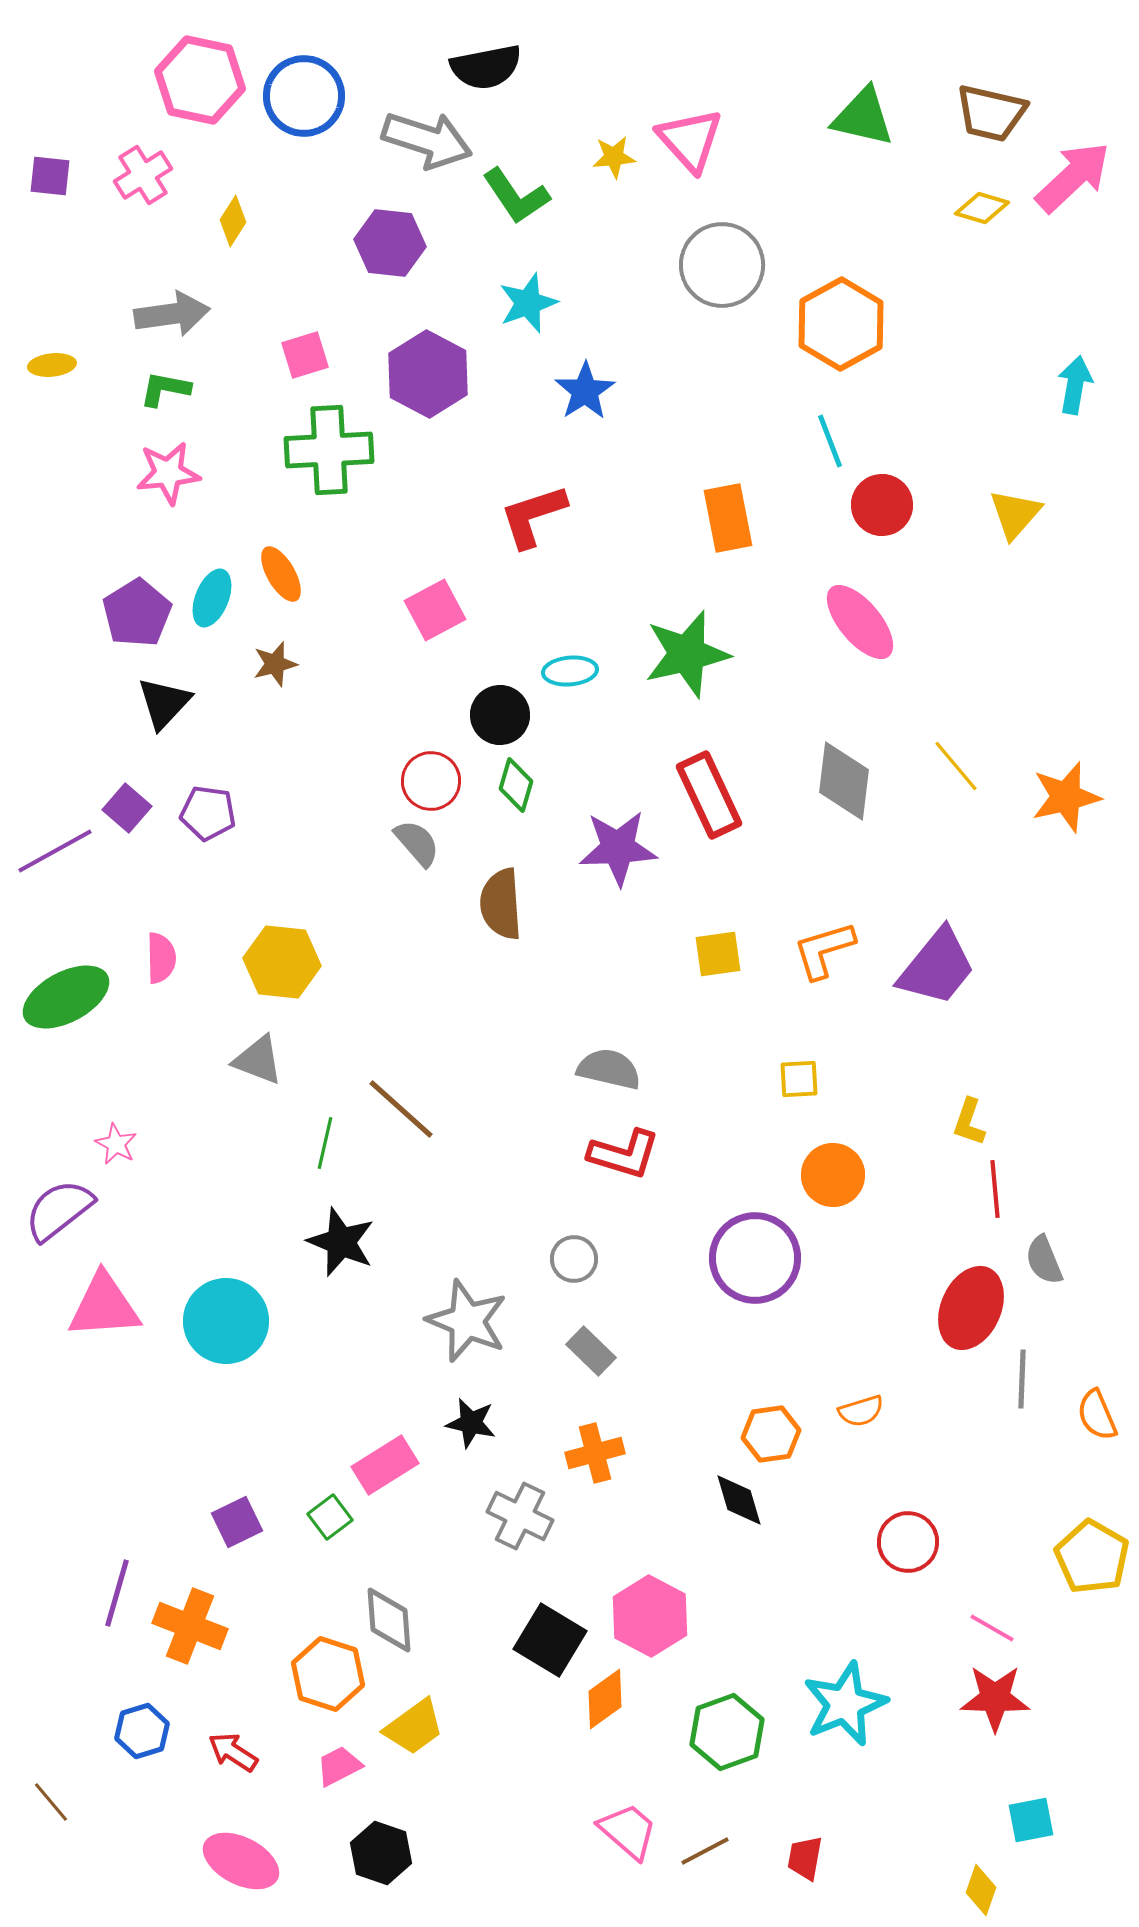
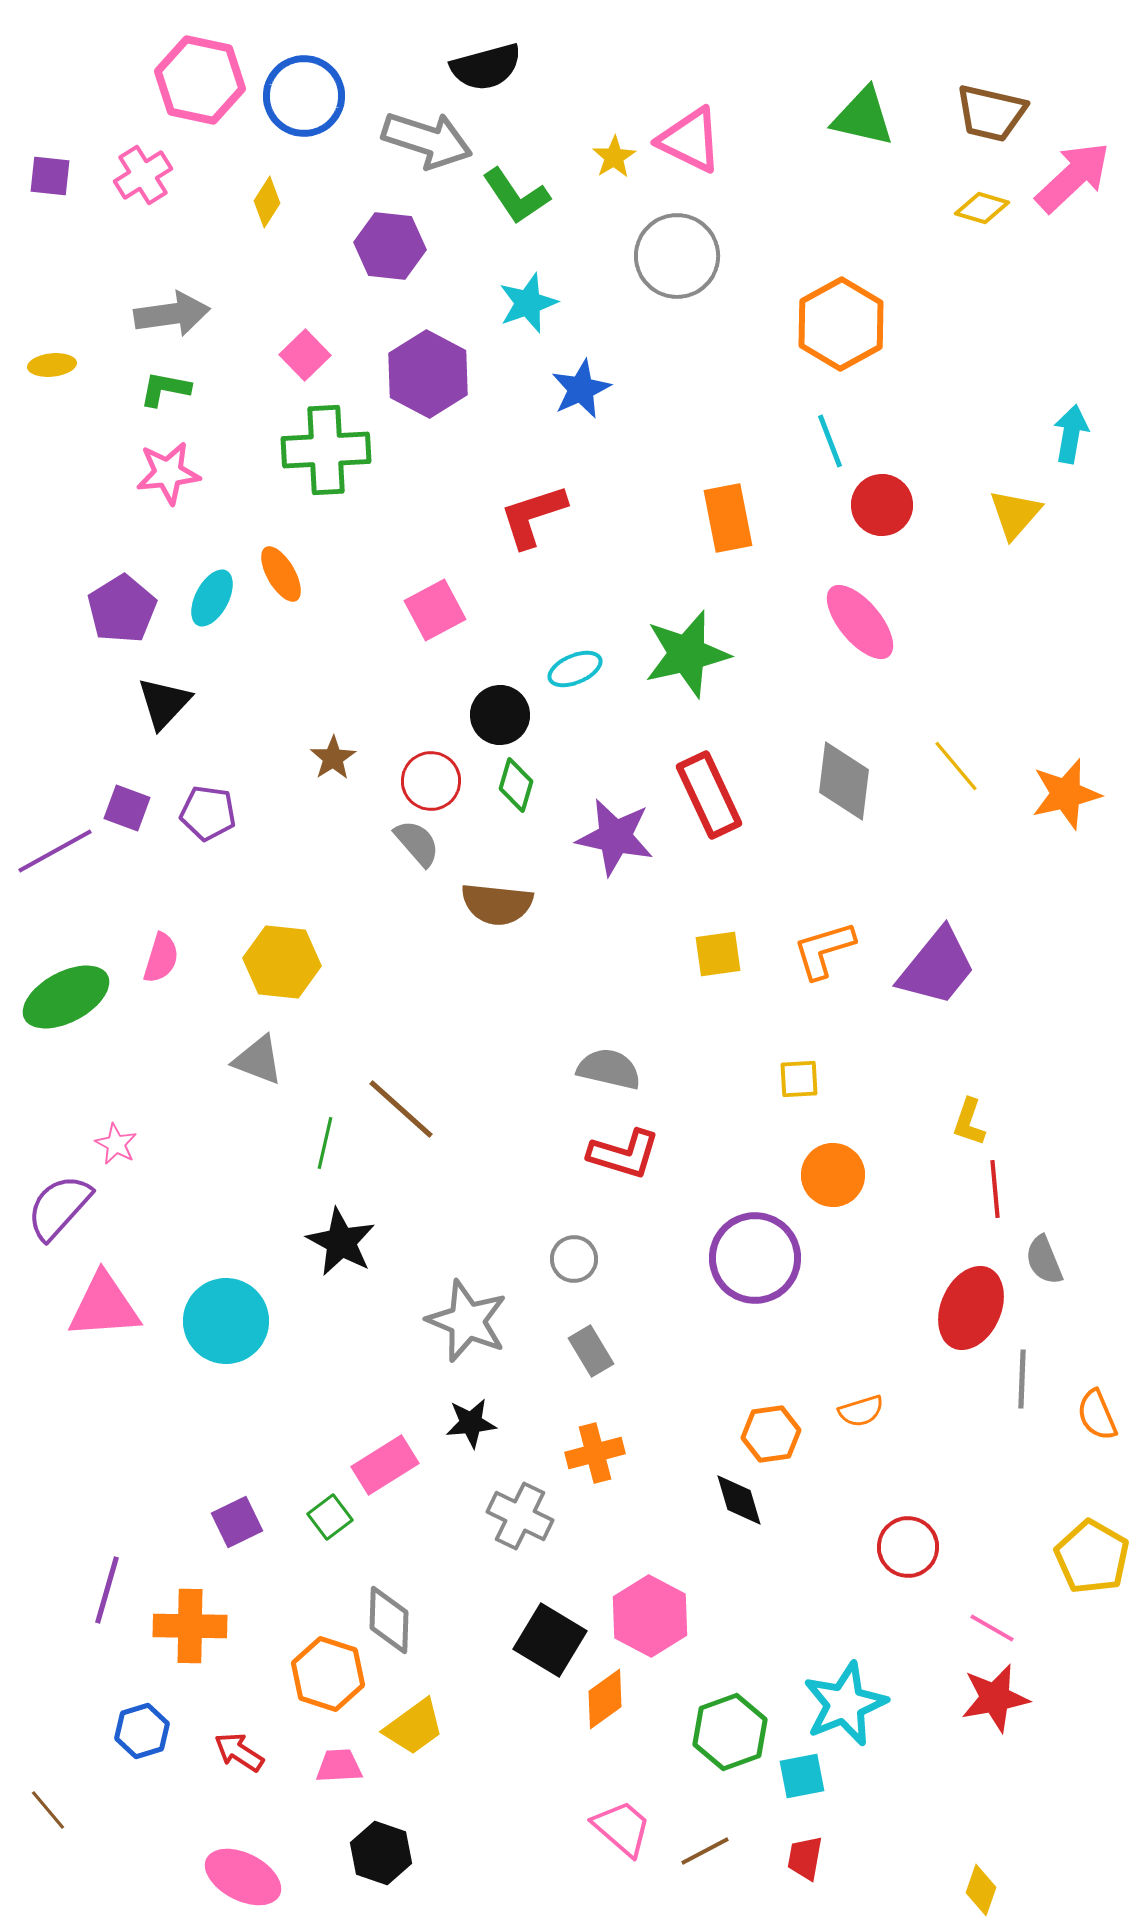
black semicircle at (486, 67): rotated 4 degrees counterclockwise
pink triangle at (690, 140): rotated 22 degrees counterclockwise
yellow star at (614, 157): rotated 27 degrees counterclockwise
yellow diamond at (233, 221): moved 34 px right, 19 px up
purple hexagon at (390, 243): moved 3 px down
gray circle at (722, 265): moved 45 px left, 9 px up
pink square at (305, 355): rotated 27 degrees counterclockwise
cyan arrow at (1075, 385): moved 4 px left, 49 px down
blue star at (585, 391): moved 4 px left, 2 px up; rotated 8 degrees clockwise
green cross at (329, 450): moved 3 px left
cyan ellipse at (212, 598): rotated 6 degrees clockwise
purple pentagon at (137, 613): moved 15 px left, 4 px up
brown star at (275, 664): moved 58 px right, 94 px down; rotated 18 degrees counterclockwise
cyan ellipse at (570, 671): moved 5 px right, 2 px up; rotated 18 degrees counterclockwise
orange star at (1066, 797): moved 3 px up
purple square at (127, 808): rotated 21 degrees counterclockwise
purple star at (618, 848): moved 3 px left, 11 px up; rotated 14 degrees clockwise
brown semicircle at (501, 904): moved 4 px left; rotated 80 degrees counterclockwise
pink semicircle at (161, 958): rotated 18 degrees clockwise
purple semicircle at (59, 1210): moved 3 px up; rotated 10 degrees counterclockwise
black star at (341, 1242): rotated 6 degrees clockwise
gray rectangle at (591, 1351): rotated 15 degrees clockwise
black star at (471, 1423): rotated 18 degrees counterclockwise
red circle at (908, 1542): moved 5 px down
purple line at (117, 1593): moved 10 px left, 3 px up
gray diamond at (389, 1620): rotated 6 degrees clockwise
orange cross at (190, 1626): rotated 20 degrees counterclockwise
red star at (995, 1698): rotated 12 degrees counterclockwise
green hexagon at (727, 1732): moved 3 px right
red arrow at (233, 1752): moved 6 px right
pink trapezoid at (339, 1766): rotated 24 degrees clockwise
brown line at (51, 1802): moved 3 px left, 8 px down
cyan square at (1031, 1820): moved 229 px left, 44 px up
pink trapezoid at (628, 1831): moved 6 px left, 3 px up
pink ellipse at (241, 1861): moved 2 px right, 16 px down
